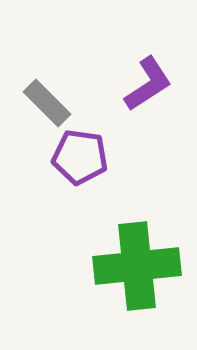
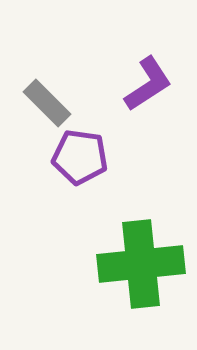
green cross: moved 4 px right, 2 px up
